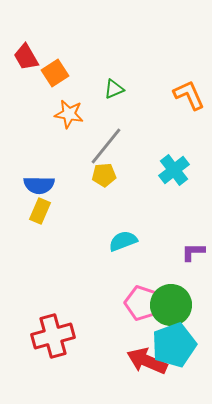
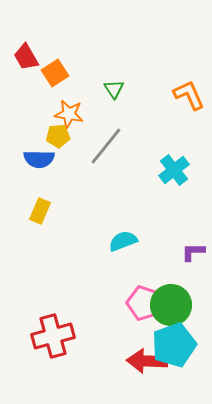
green triangle: rotated 40 degrees counterclockwise
yellow pentagon: moved 46 px left, 39 px up
blue semicircle: moved 26 px up
pink pentagon: moved 2 px right
red arrow: rotated 21 degrees counterclockwise
